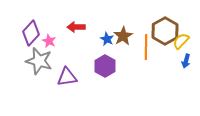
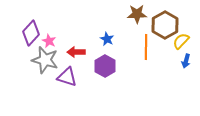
red arrow: moved 25 px down
brown hexagon: moved 6 px up
brown star: moved 14 px right, 22 px up; rotated 30 degrees clockwise
gray star: moved 6 px right, 1 px up
purple triangle: rotated 25 degrees clockwise
